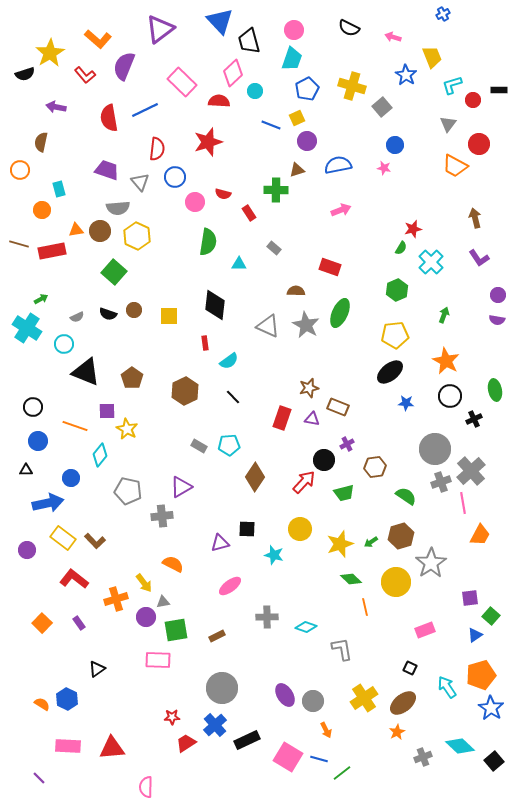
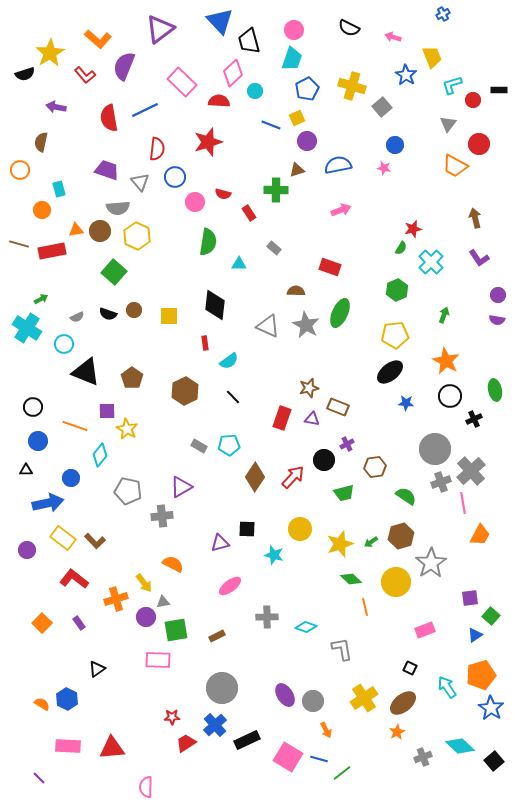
red arrow at (304, 482): moved 11 px left, 5 px up
